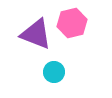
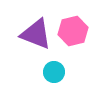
pink hexagon: moved 1 px right, 8 px down
